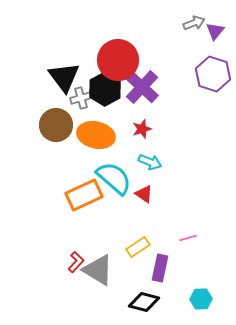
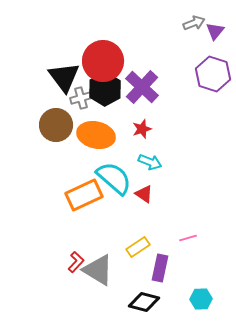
red circle: moved 15 px left, 1 px down
